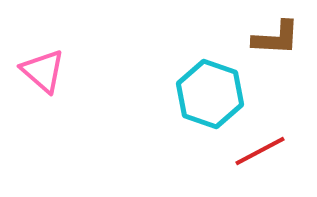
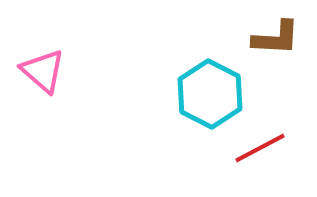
cyan hexagon: rotated 8 degrees clockwise
red line: moved 3 px up
